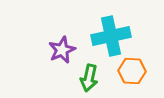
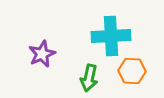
cyan cross: rotated 9 degrees clockwise
purple star: moved 20 px left, 4 px down
